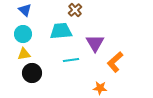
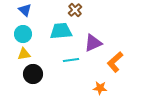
purple triangle: moved 2 px left; rotated 36 degrees clockwise
black circle: moved 1 px right, 1 px down
